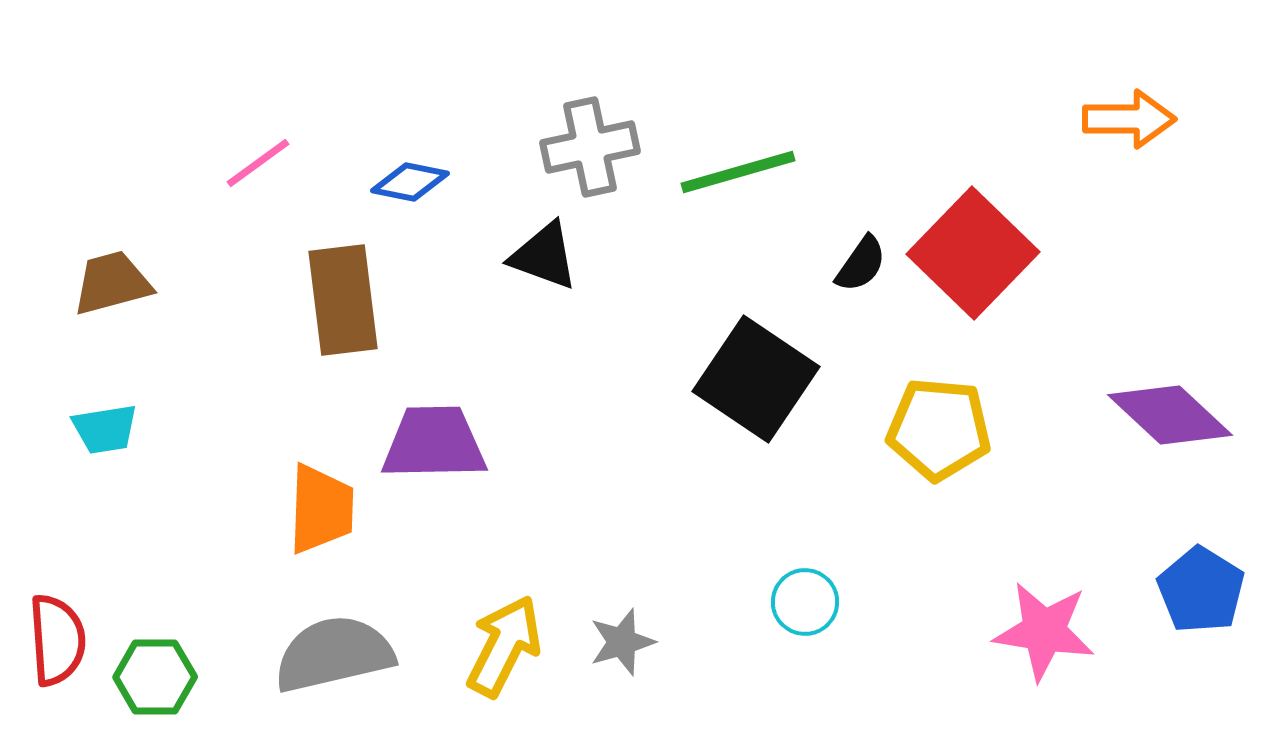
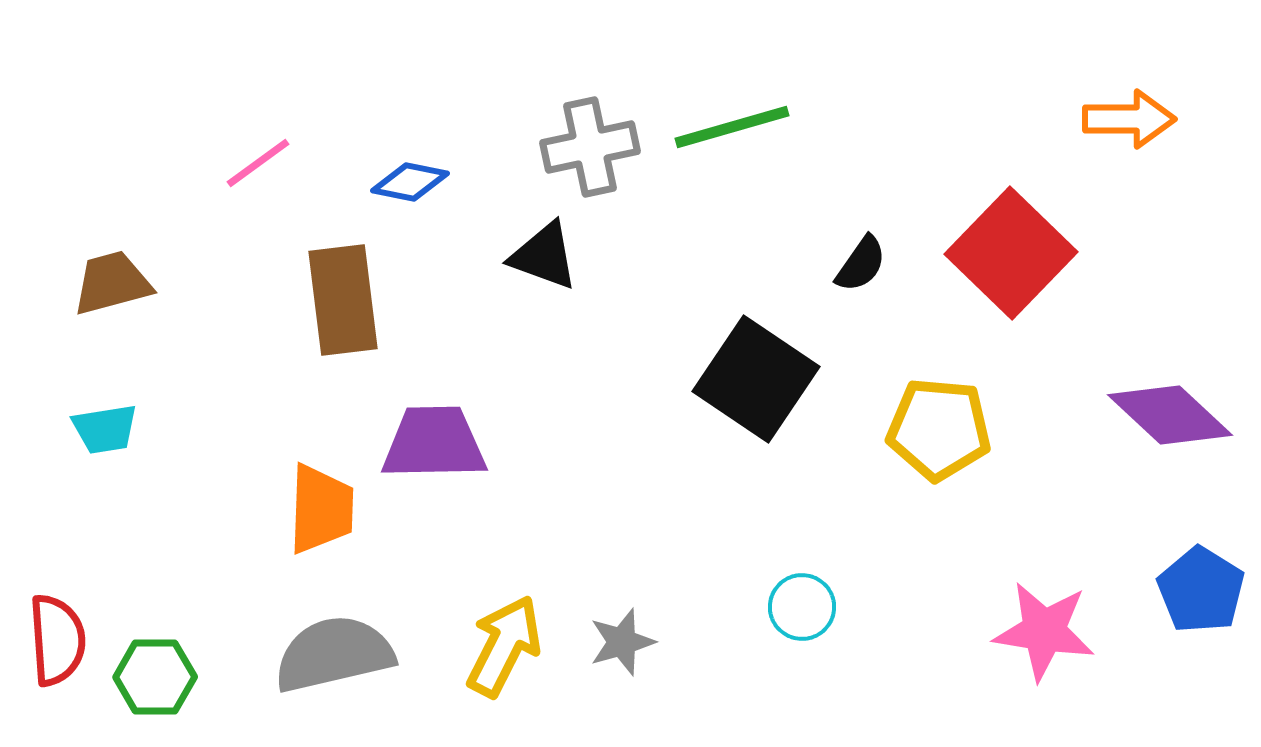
green line: moved 6 px left, 45 px up
red square: moved 38 px right
cyan circle: moved 3 px left, 5 px down
